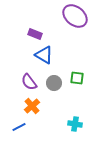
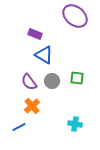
gray circle: moved 2 px left, 2 px up
